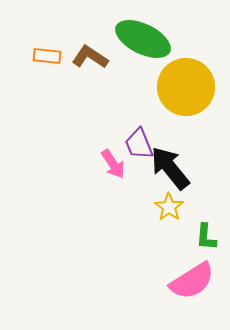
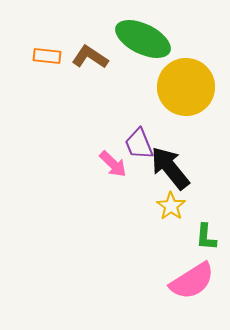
pink arrow: rotated 12 degrees counterclockwise
yellow star: moved 2 px right, 1 px up
